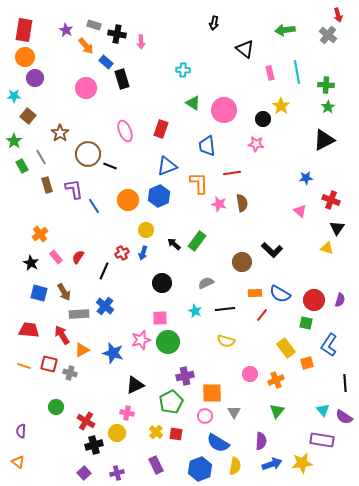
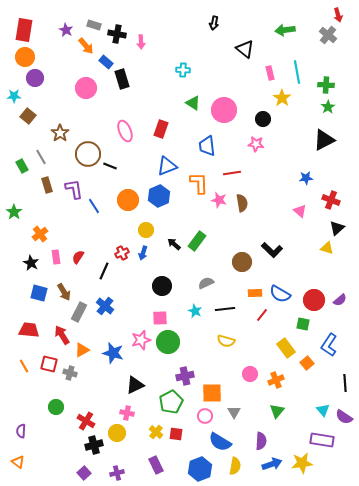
yellow star at (281, 106): moved 1 px right, 8 px up
green star at (14, 141): moved 71 px down
pink star at (219, 204): moved 4 px up
black triangle at (337, 228): rotated 14 degrees clockwise
pink rectangle at (56, 257): rotated 32 degrees clockwise
black circle at (162, 283): moved 3 px down
purple semicircle at (340, 300): rotated 32 degrees clockwise
gray rectangle at (79, 314): moved 2 px up; rotated 60 degrees counterclockwise
green square at (306, 323): moved 3 px left, 1 px down
orange square at (307, 363): rotated 24 degrees counterclockwise
orange line at (24, 366): rotated 40 degrees clockwise
blue semicircle at (218, 443): moved 2 px right, 1 px up
